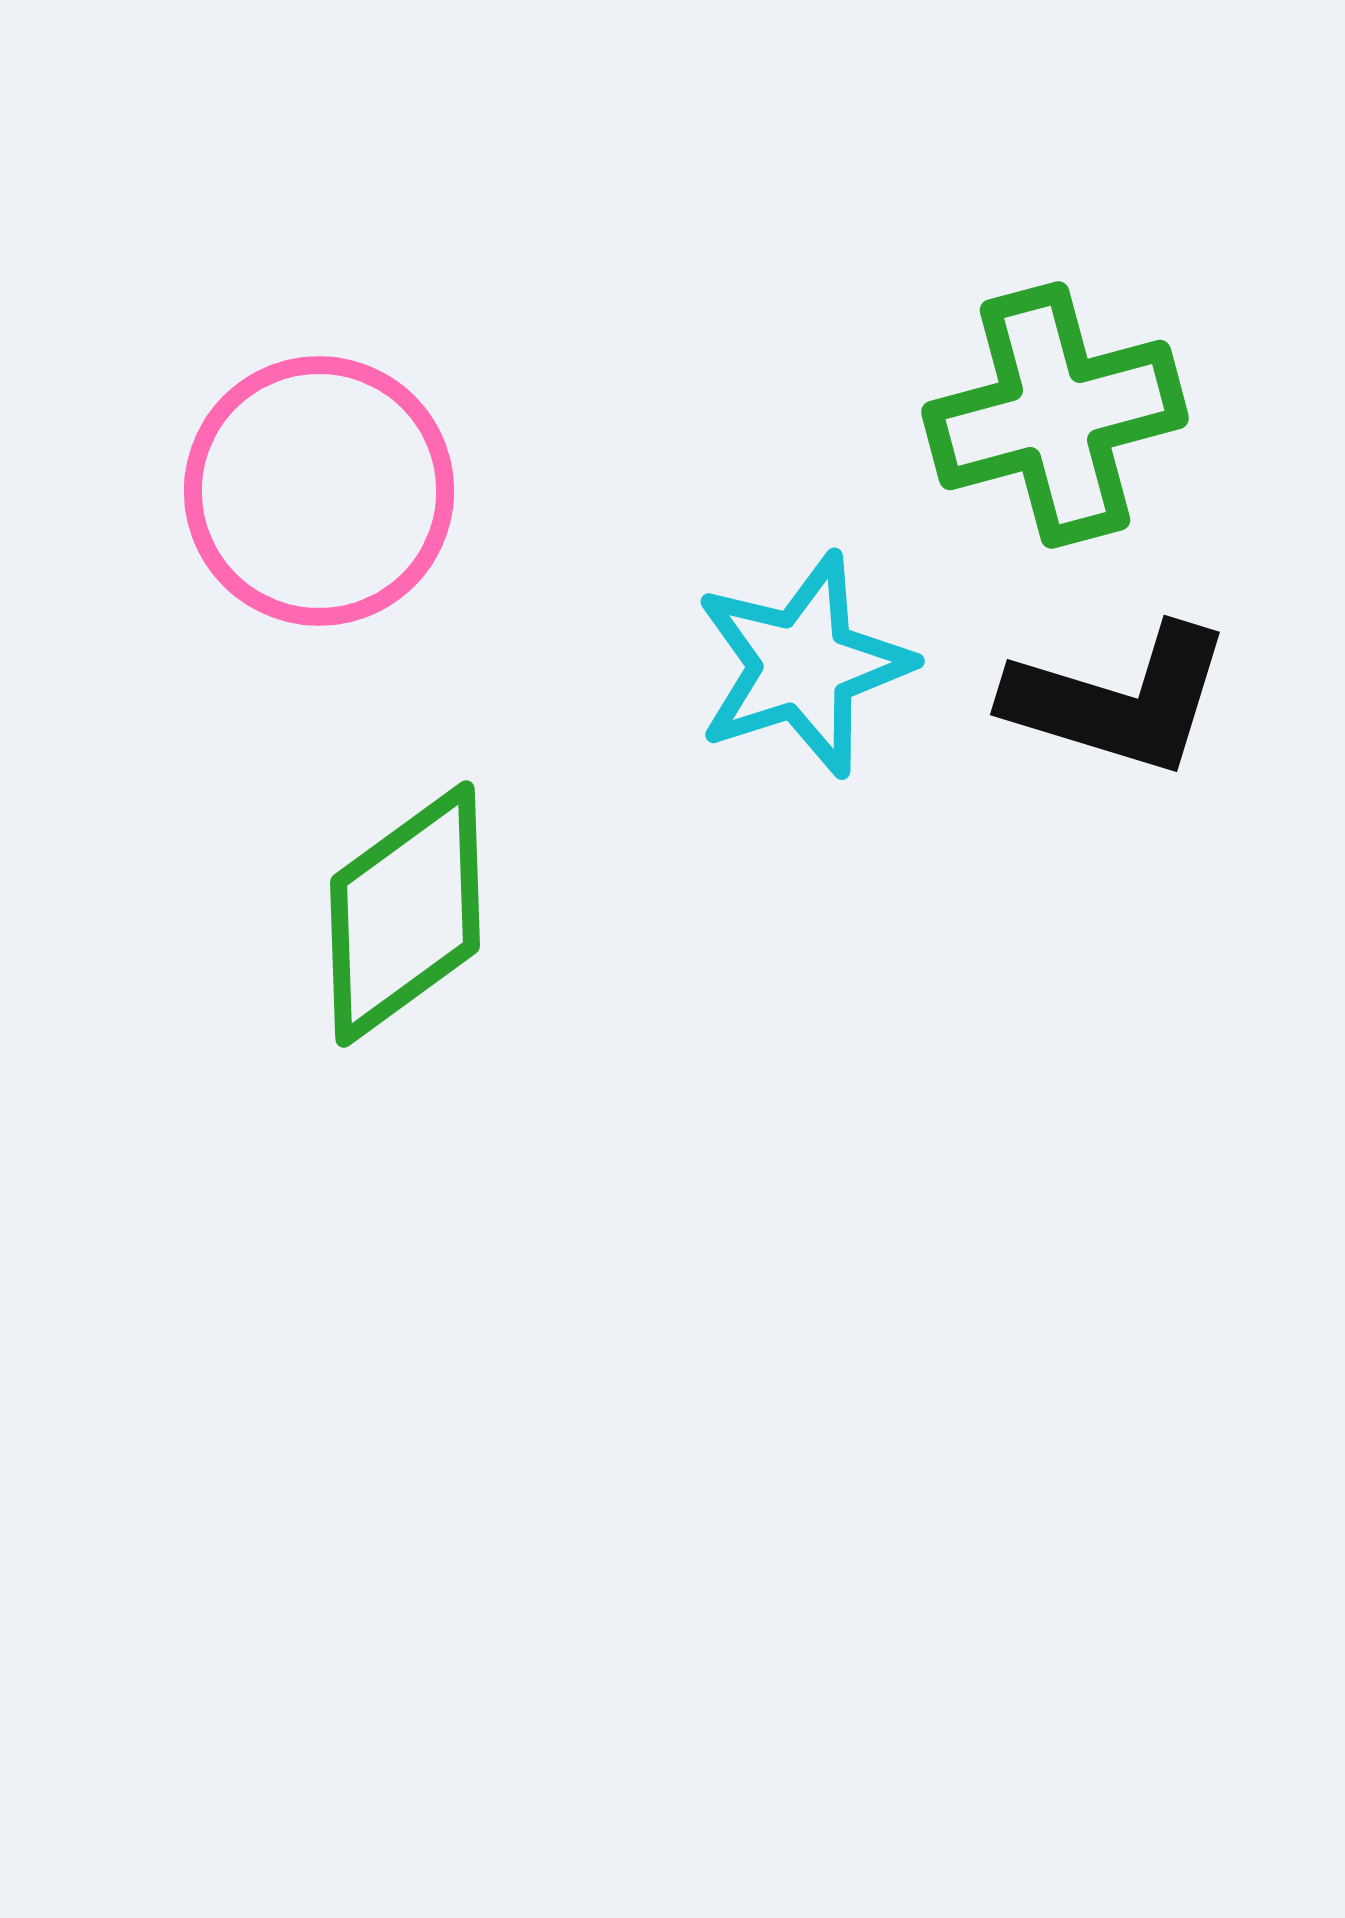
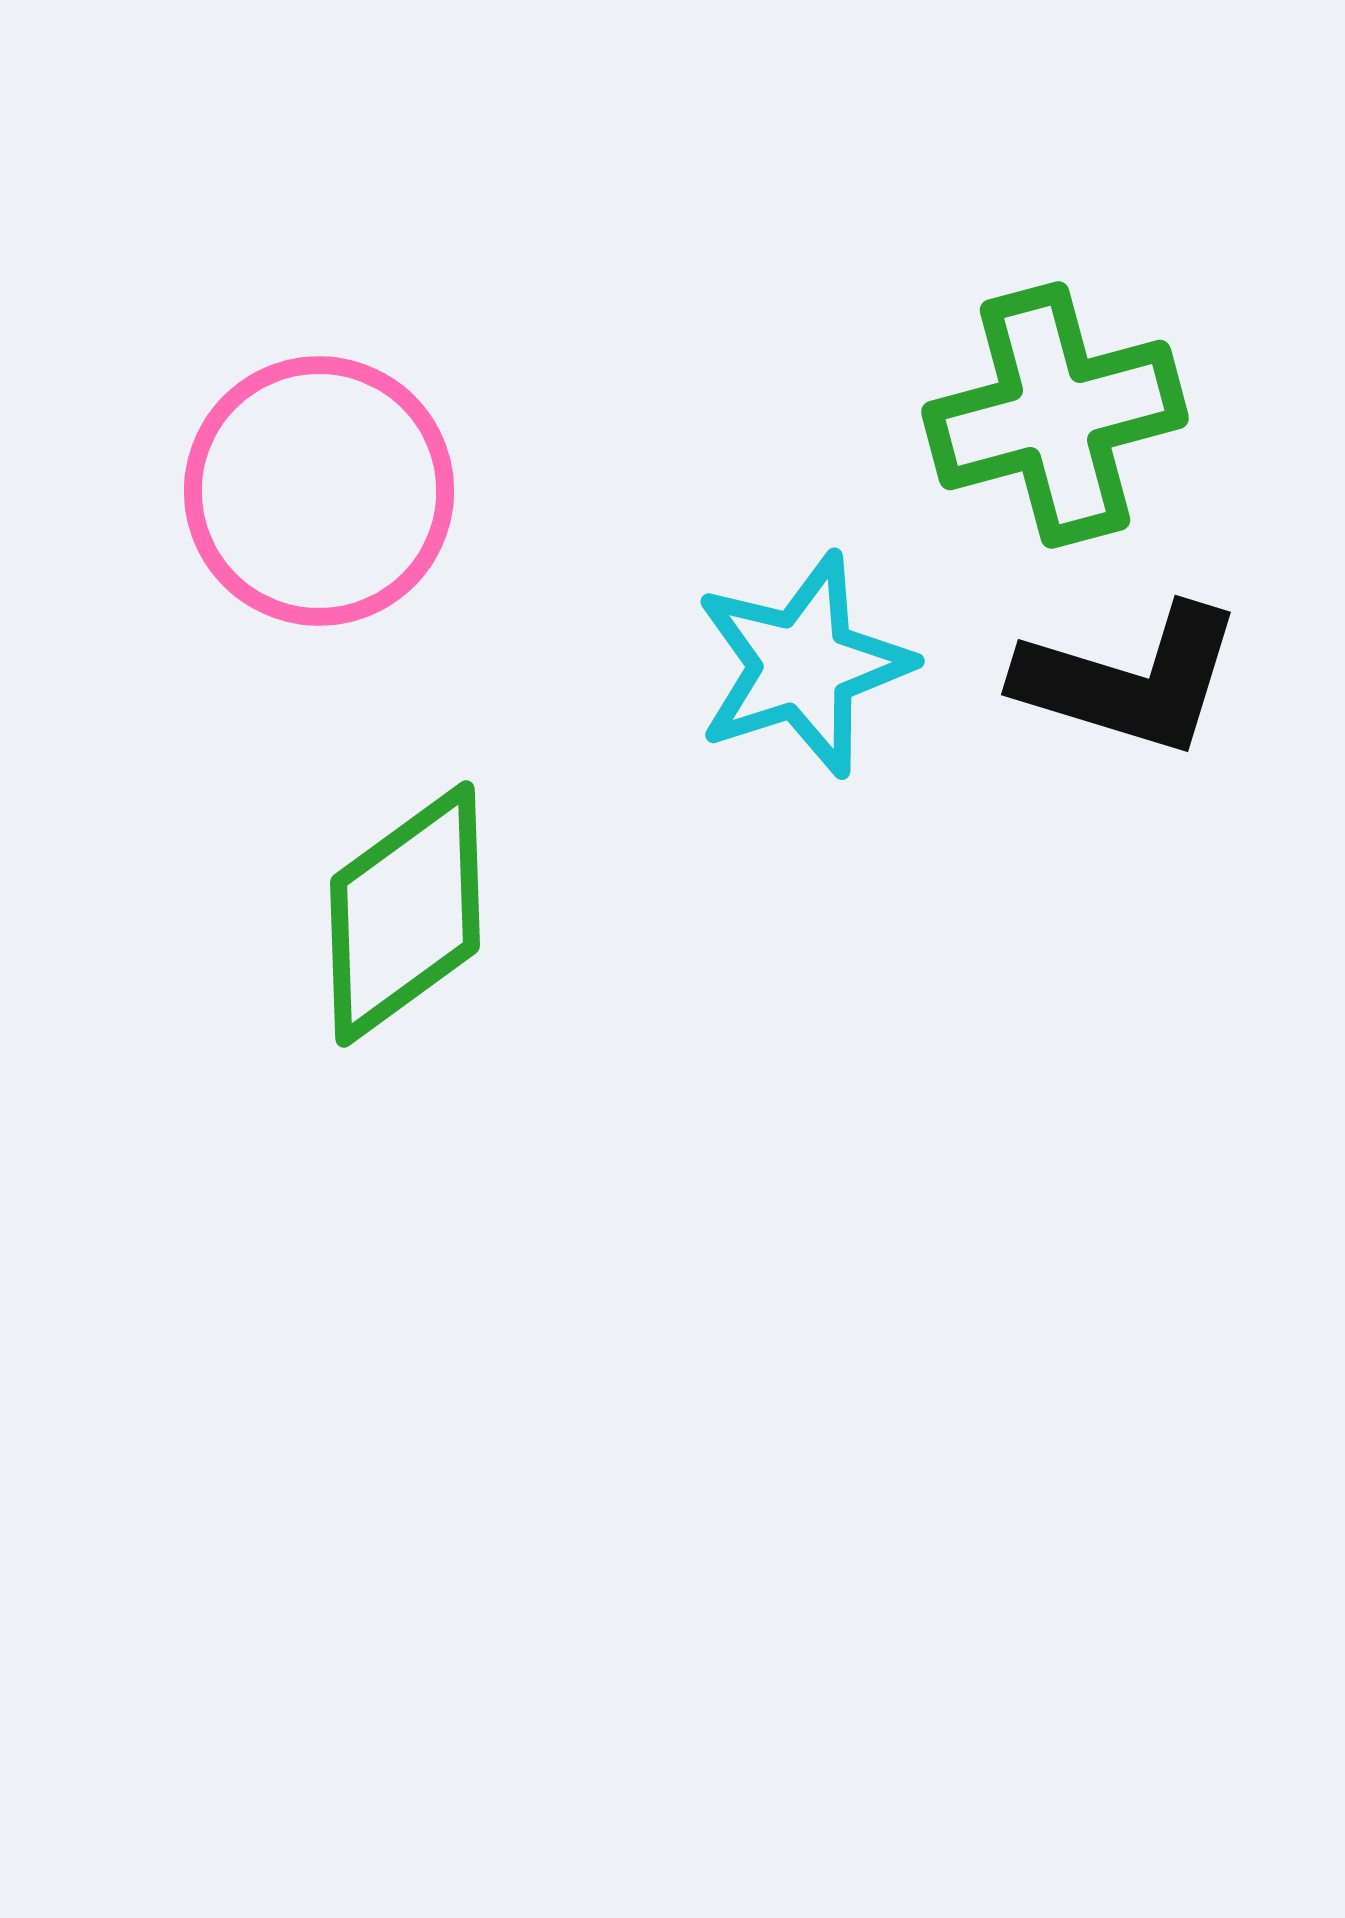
black L-shape: moved 11 px right, 20 px up
